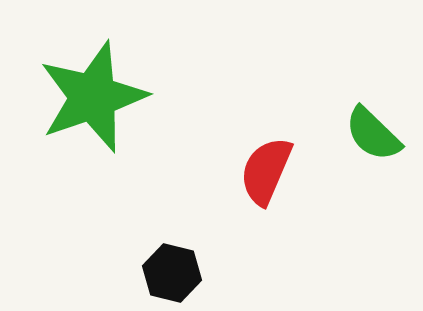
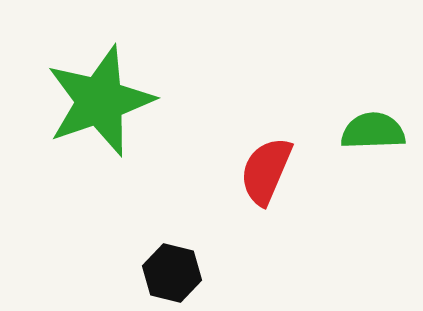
green star: moved 7 px right, 4 px down
green semicircle: moved 3 px up; rotated 134 degrees clockwise
